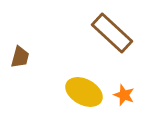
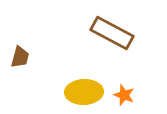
brown rectangle: rotated 15 degrees counterclockwise
yellow ellipse: rotated 30 degrees counterclockwise
